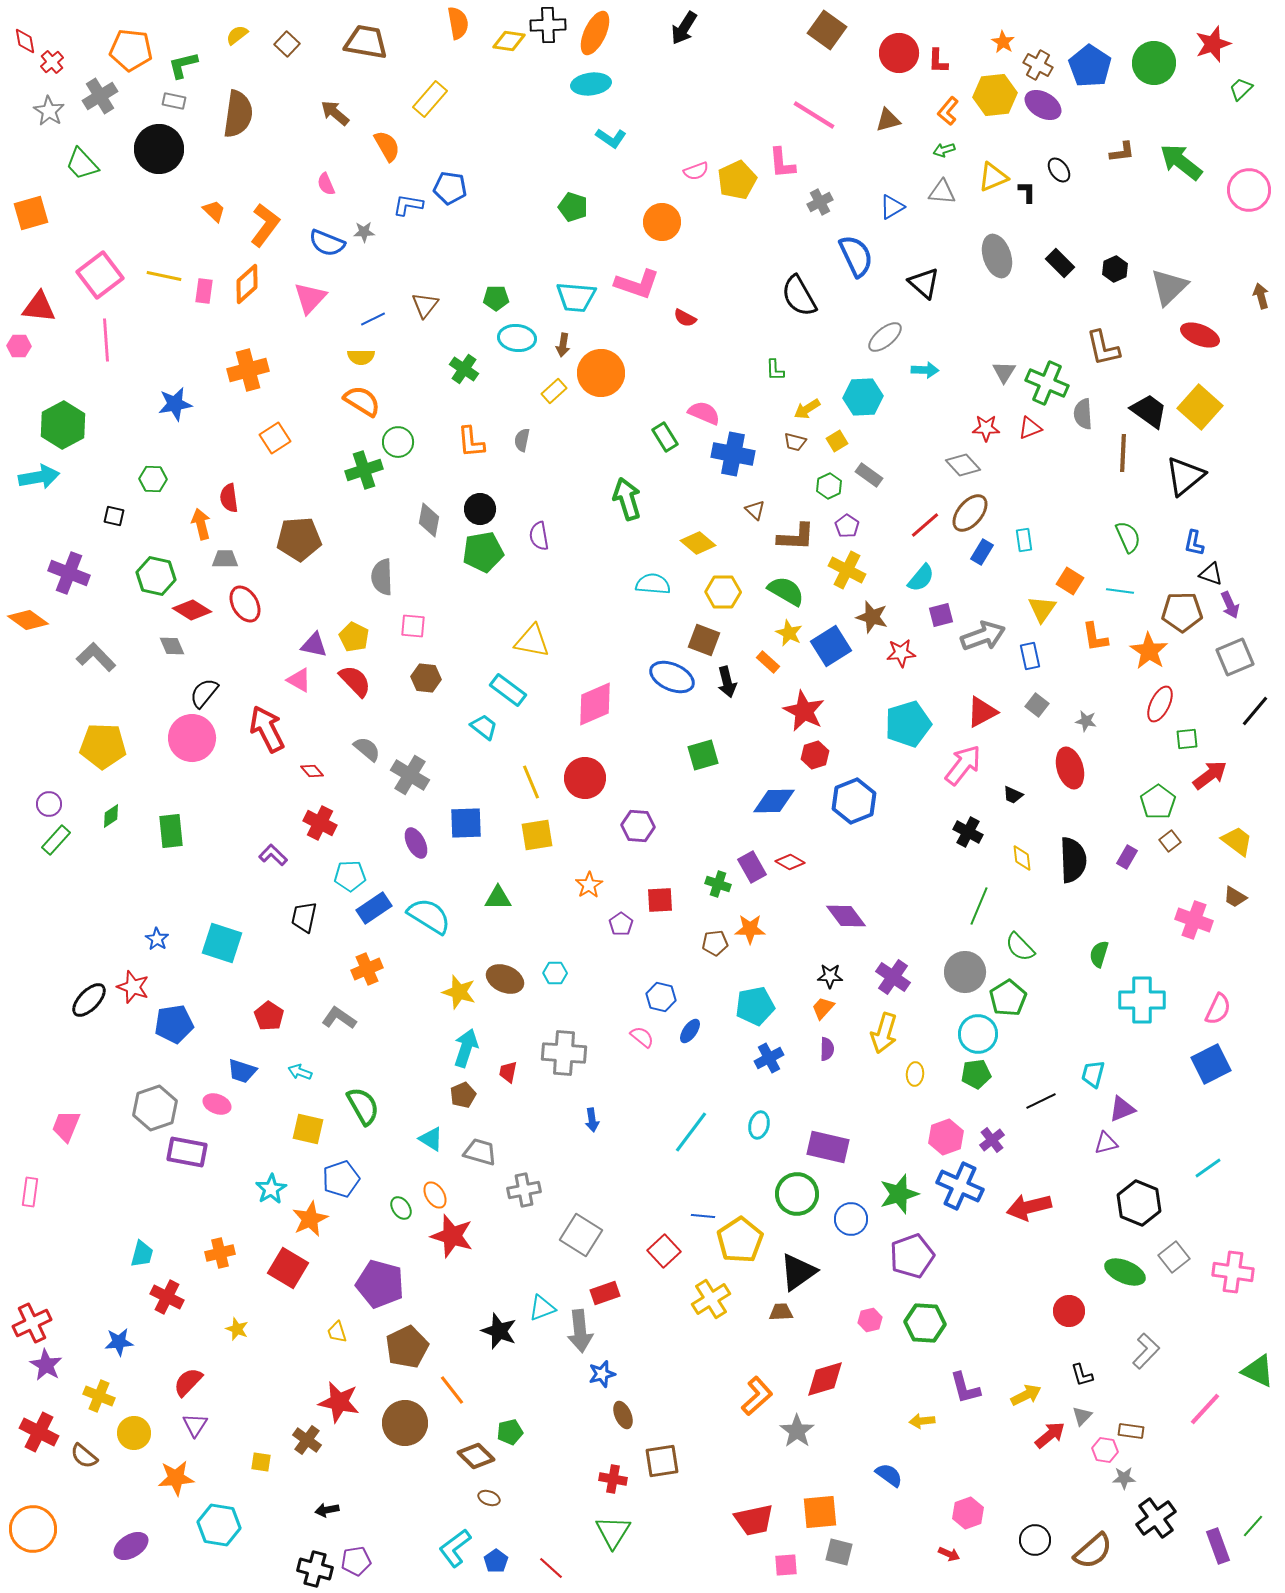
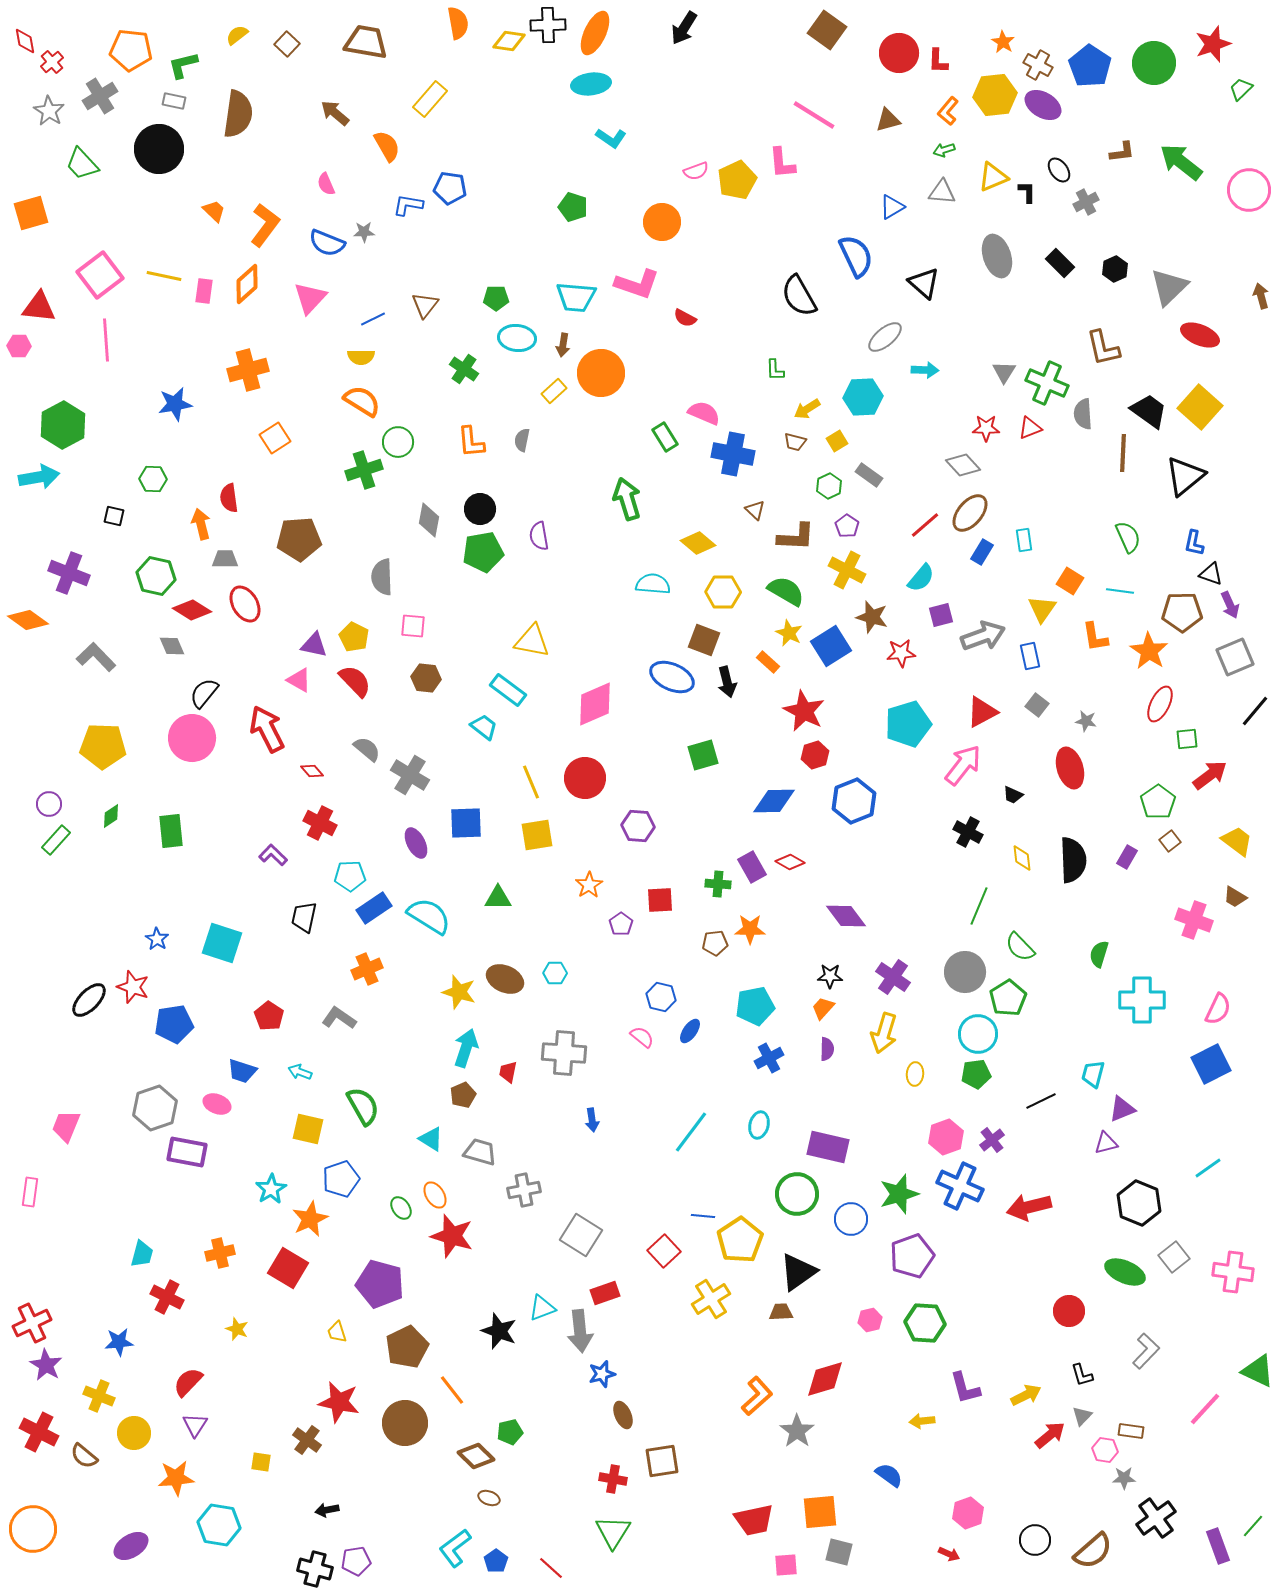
gray cross at (820, 202): moved 266 px right
green cross at (718, 884): rotated 15 degrees counterclockwise
